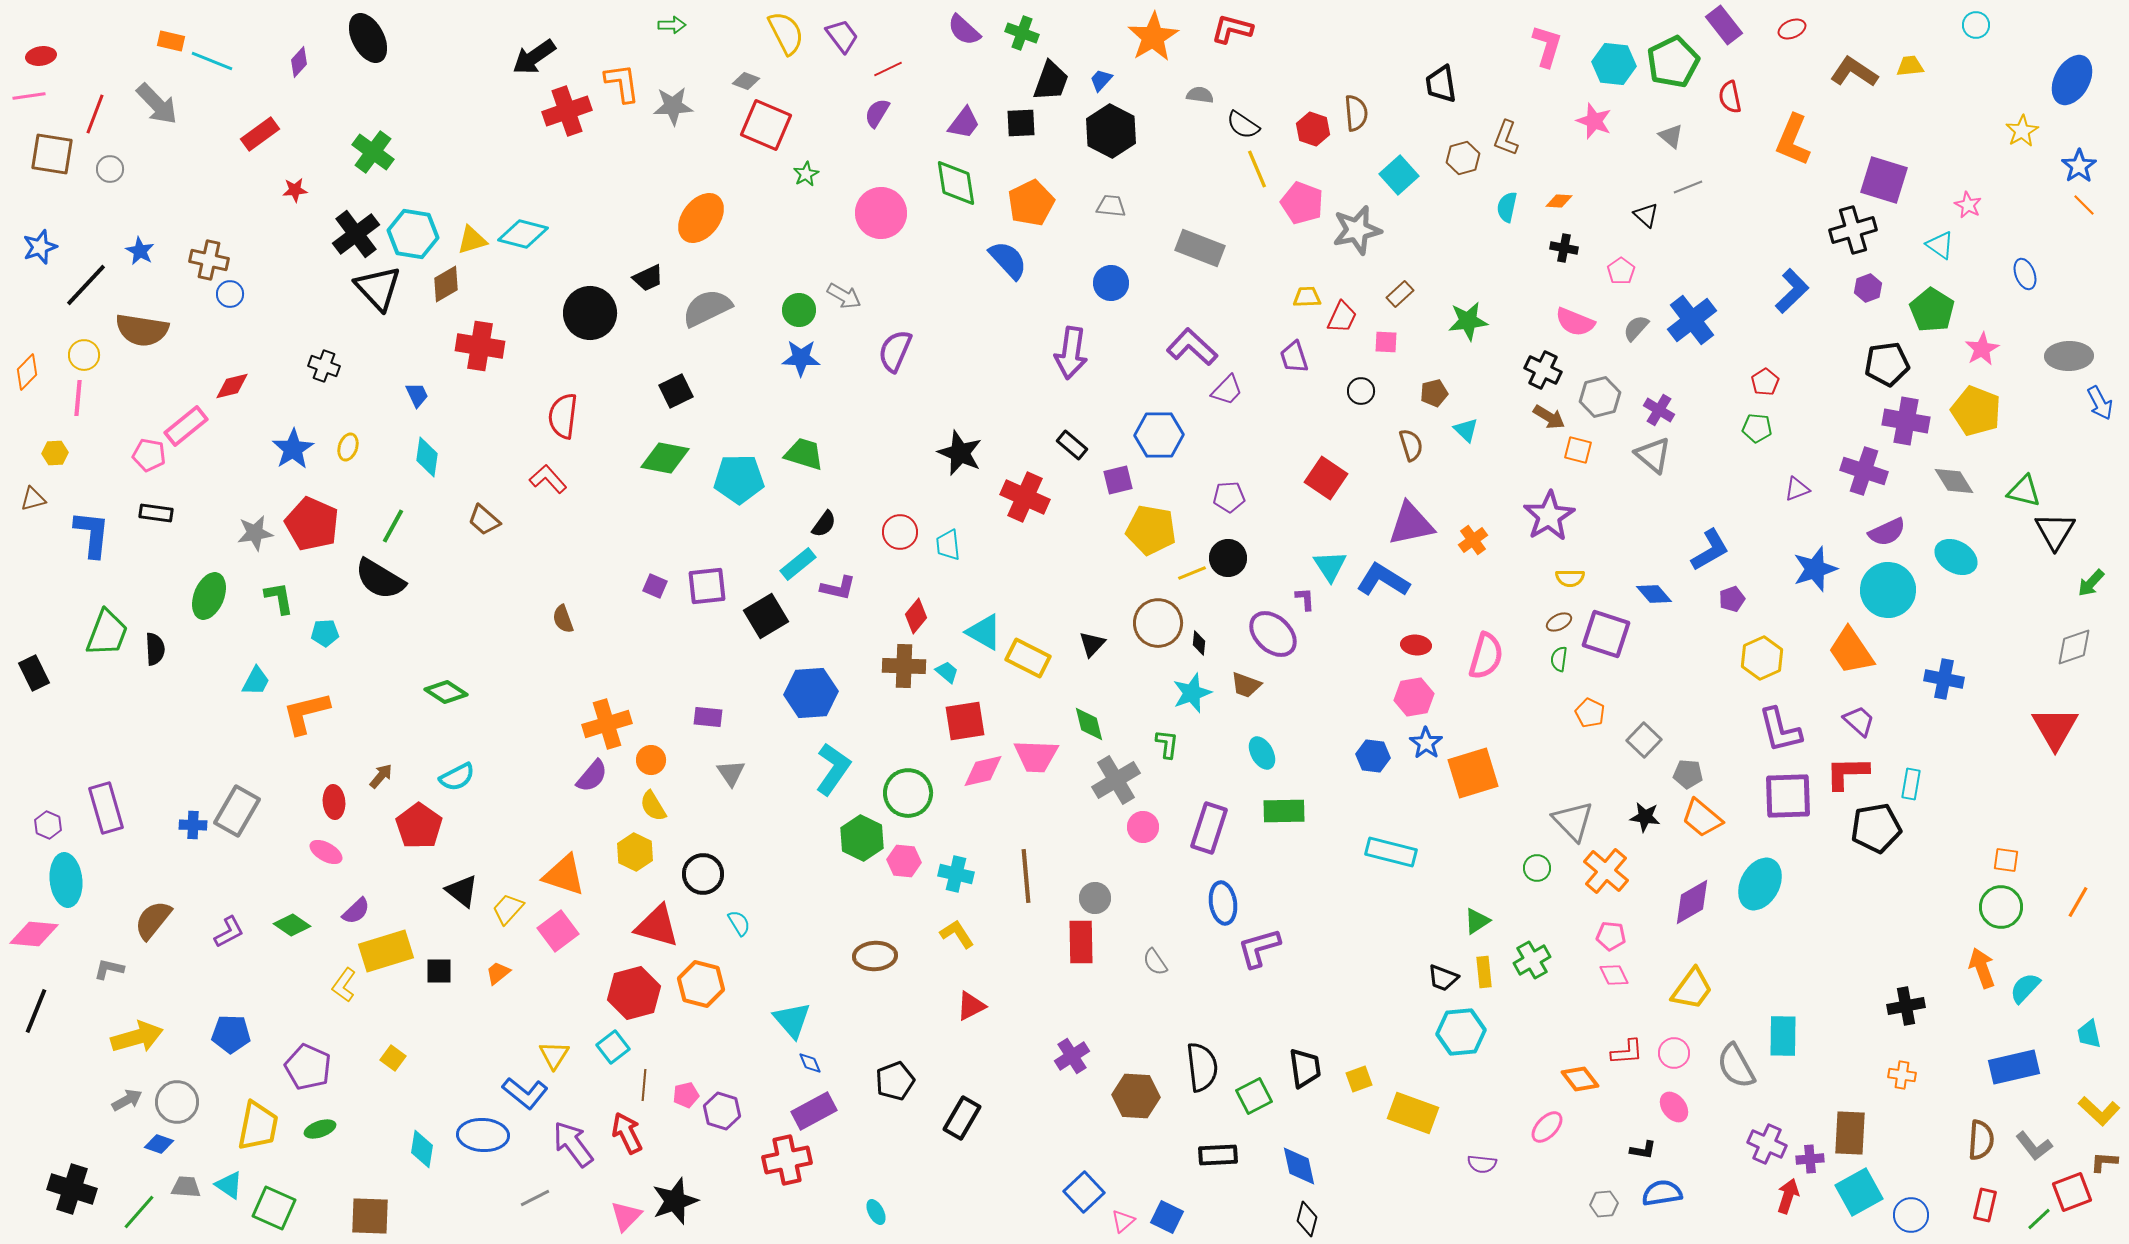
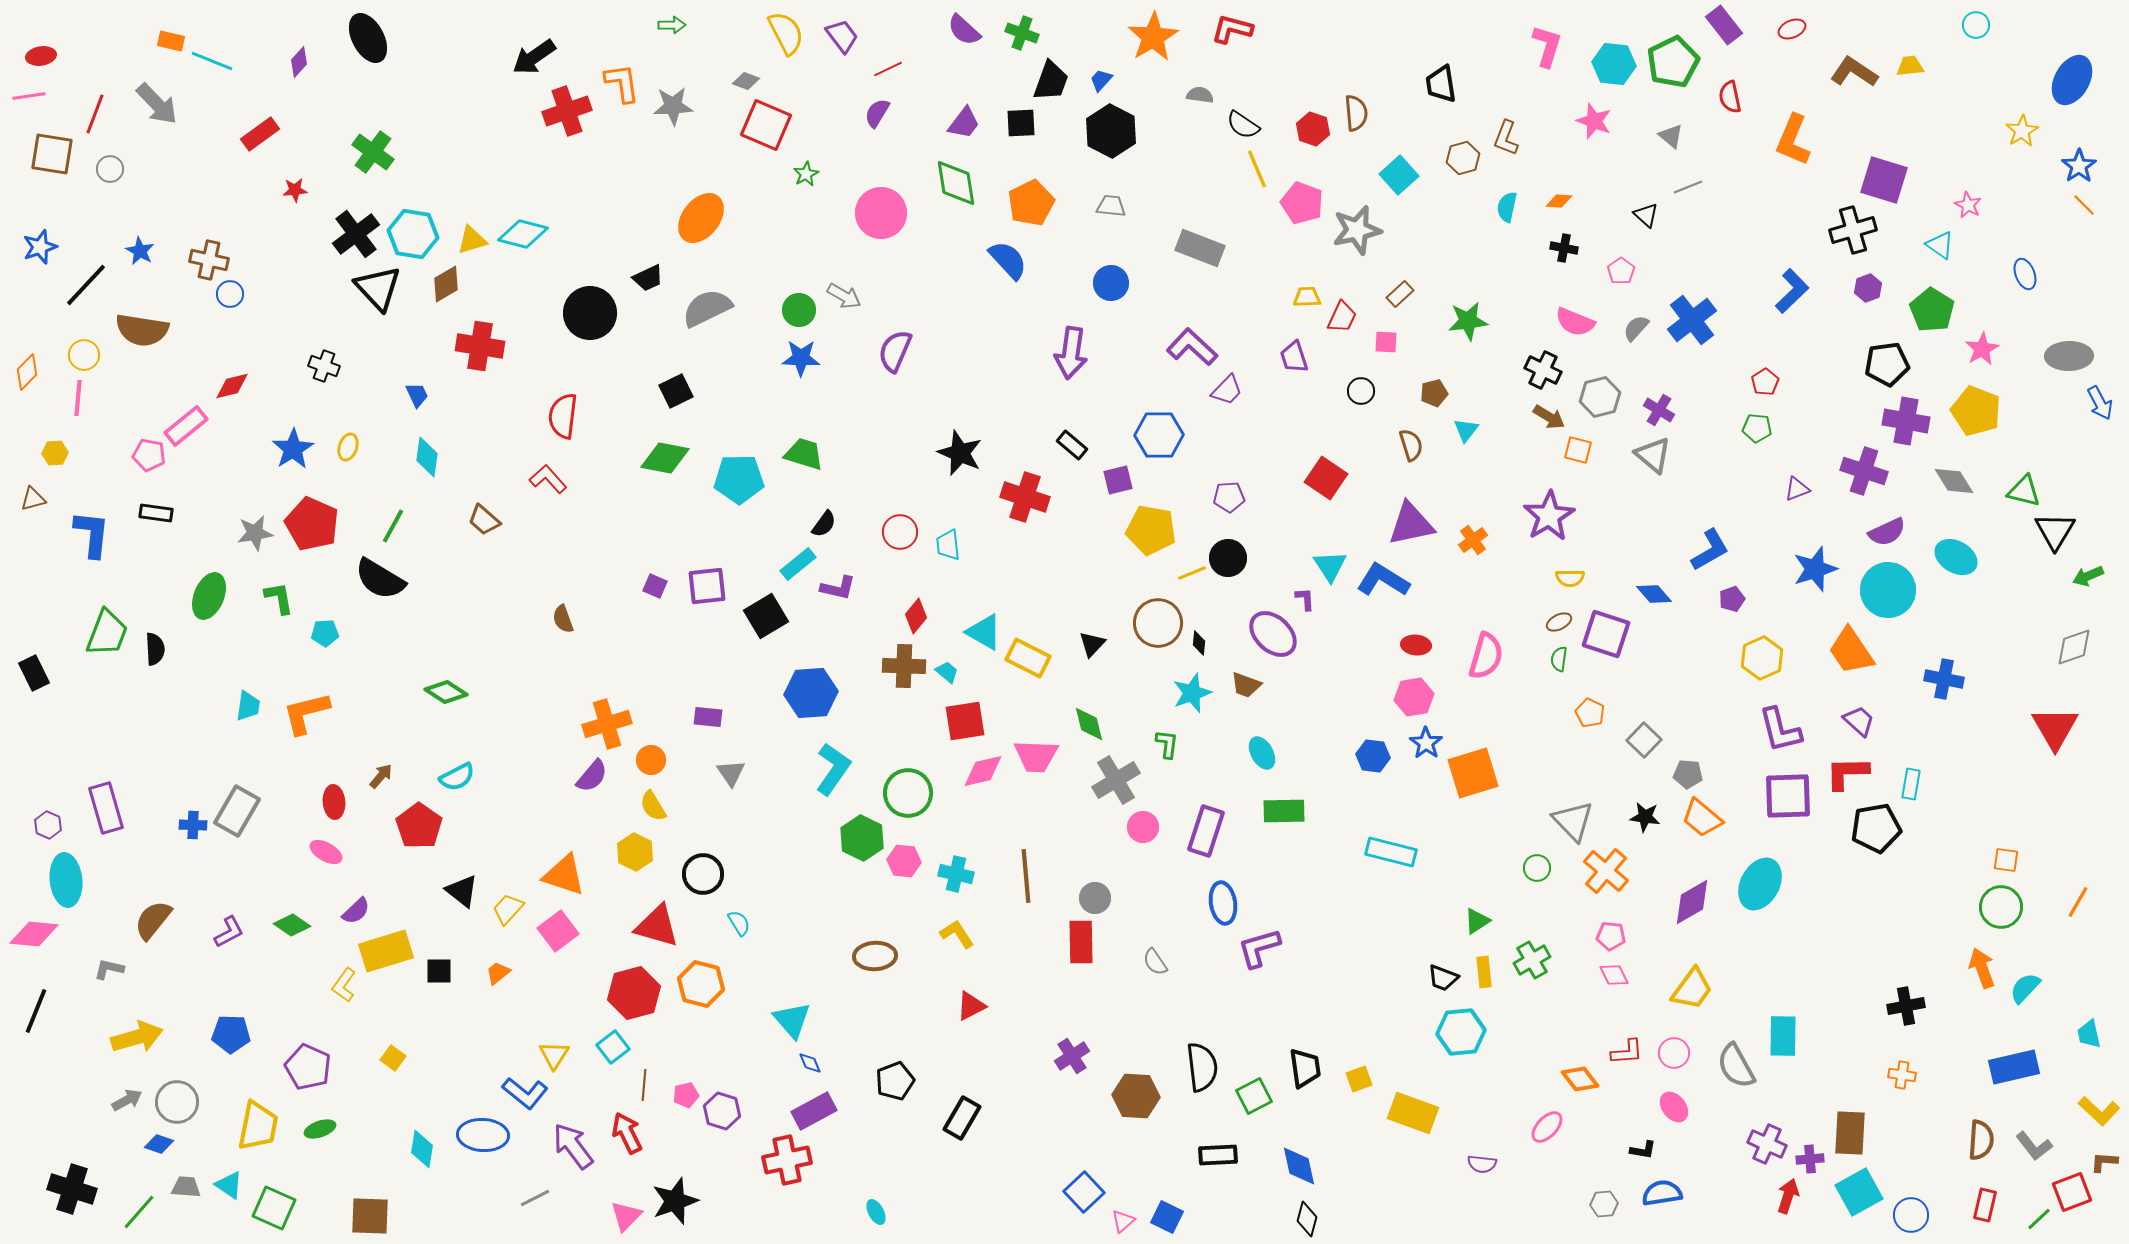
cyan triangle at (1466, 430): rotated 24 degrees clockwise
red cross at (1025, 497): rotated 6 degrees counterclockwise
green arrow at (2091, 583): moved 3 px left, 7 px up; rotated 24 degrees clockwise
cyan trapezoid at (256, 681): moved 8 px left, 25 px down; rotated 20 degrees counterclockwise
purple rectangle at (1209, 828): moved 3 px left, 3 px down
purple arrow at (573, 1144): moved 2 px down
